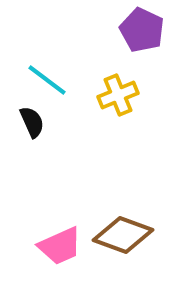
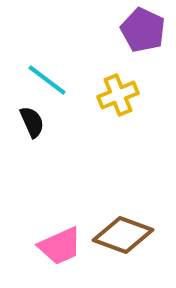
purple pentagon: moved 1 px right
